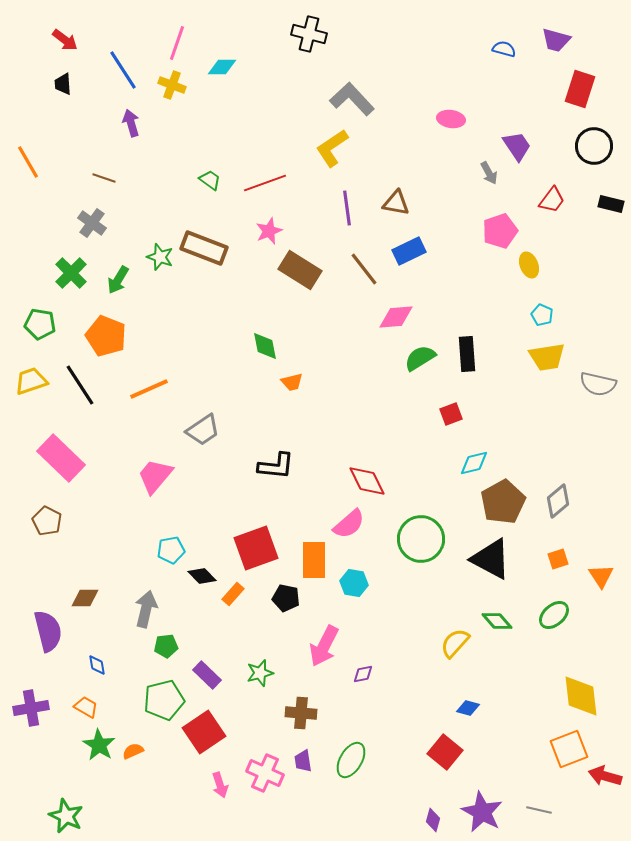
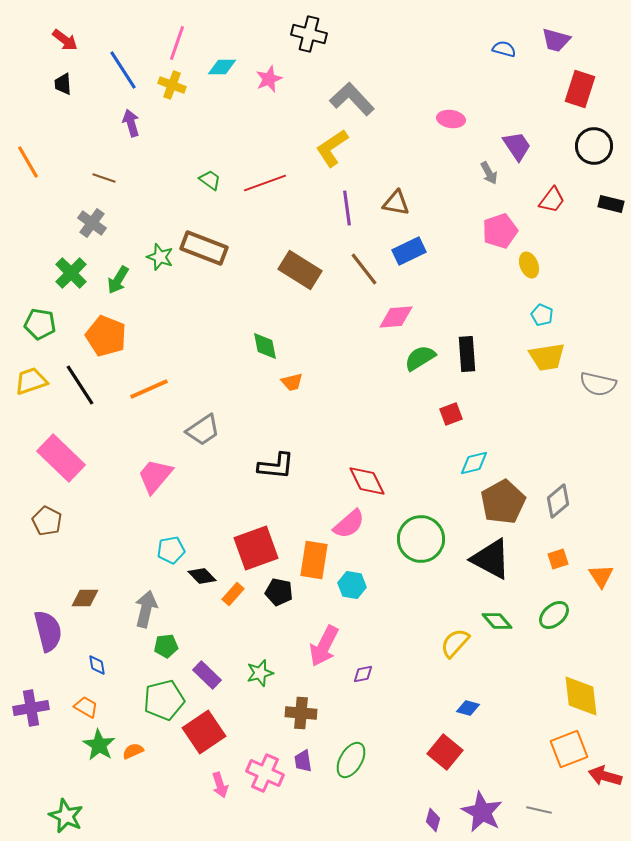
pink star at (269, 231): moved 152 px up
orange rectangle at (314, 560): rotated 9 degrees clockwise
cyan hexagon at (354, 583): moved 2 px left, 2 px down
black pentagon at (286, 598): moved 7 px left, 6 px up
